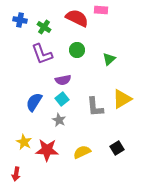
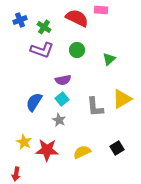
blue cross: rotated 32 degrees counterclockwise
purple L-shape: moved 4 px up; rotated 50 degrees counterclockwise
